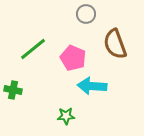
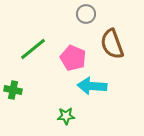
brown semicircle: moved 3 px left
